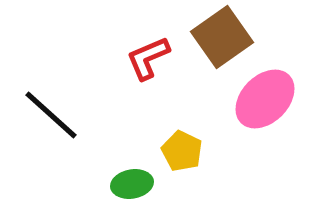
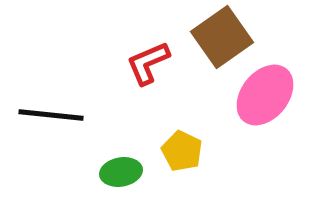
red L-shape: moved 5 px down
pink ellipse: moved 4 px up; rotated 6 degrees counterclockwise
black line: rotated 36 degrees counterclockwise
green ellipse: moved 11 px left, 12 px up
